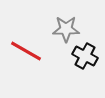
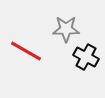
black cross: moved 1 px right, 1 px down
